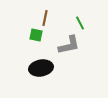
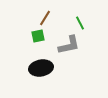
brown line: rotated 21 degrees clockwise
green square: moved 2 px right, 1 px down; rotated 24 degrees counterclockwise
